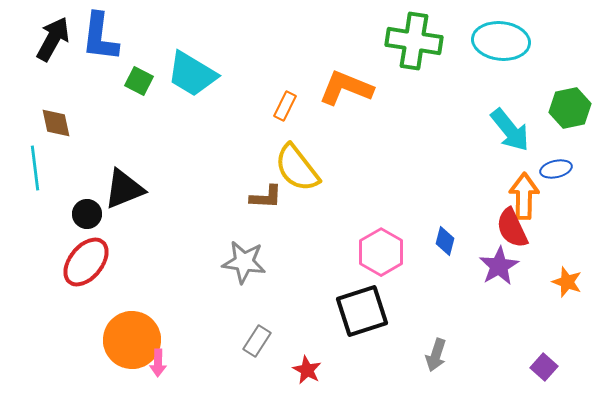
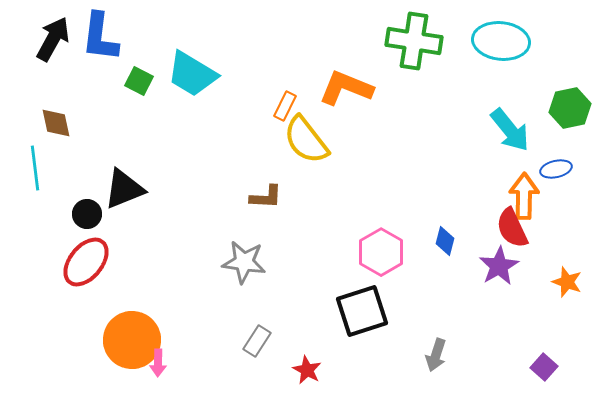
yellow semicircle: moved 9 px right, 28 px up
